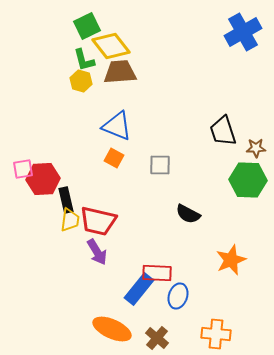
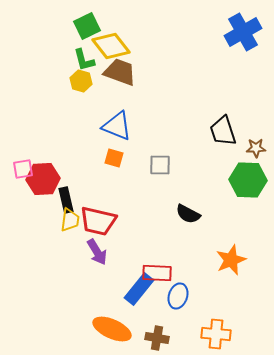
brown trapezoid: rotated 24 degrees clockwise
orange square: rotated 12 degrees counterclockwise
brown cross: rotated 30 degrees counterclockwise
